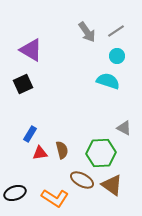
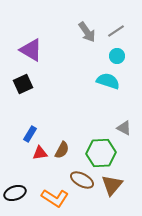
brown semicircle: rotated 42 degrees clockwise
brown triangle: rotated 35 degrees clockwise
